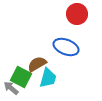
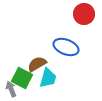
red circle: moved 7 px right
green square: moved 1 px right, 1 px down
gray arrow: moved 1 px down; rotated 28 degrees clockwise
